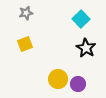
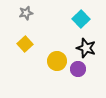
yellow square: rotated 21 degrees counterclockwise
black star: rotated 12 degrees counterclockwise
yellow circle: moved 1 px left, 18 px up
purple circle: moved 15 px up
